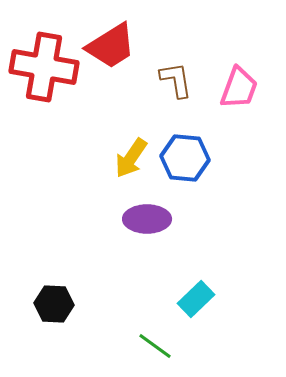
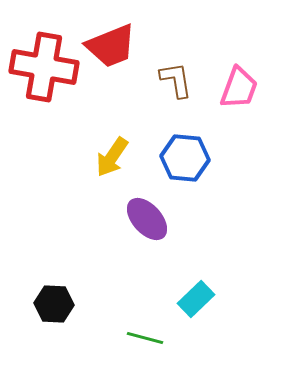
red trapezoid: rotated 10 degrees clockwise
yellow arrow: moved 19 px left, 1 px up
purple ellipse: rotated 48 degrees clockwise
green line: moved 10 px left, 8 px up; rotated 21 degrees counterclockwise
